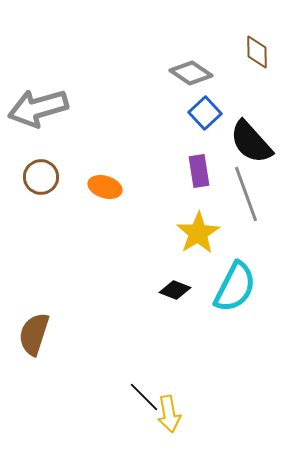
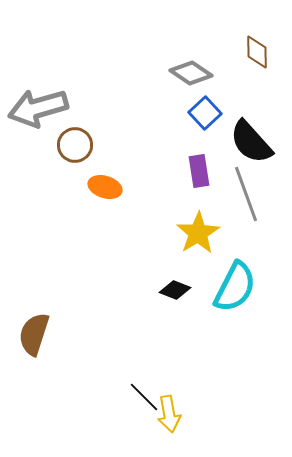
brown circle: moved 34 px right, 32 px up
